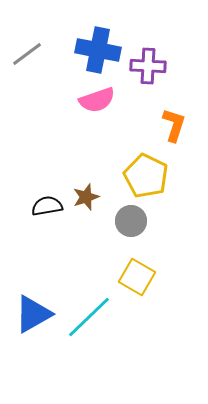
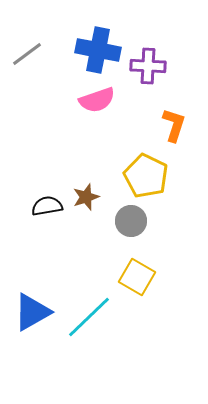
blue triangle: moved 1 px left, 2 px up
